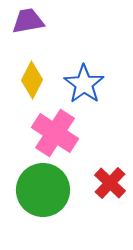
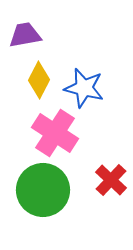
purple trapezoid: moved 3 px left, 14 px down
yellow diamond: moved 7 px right
blue star: moved 4 px down; rotated 21 degrees counterclockwise
red cross: moved 1 px right, 3 px up
